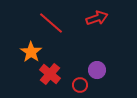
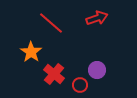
red cross: moved 4 px right
